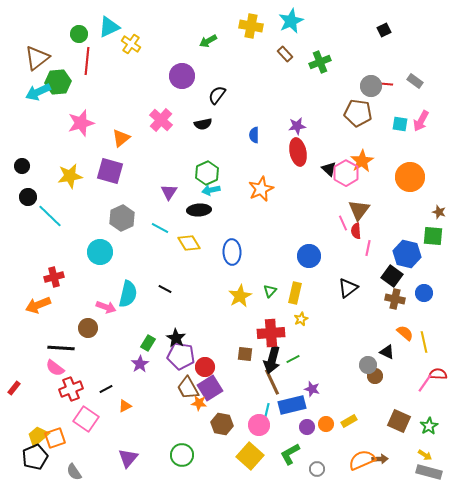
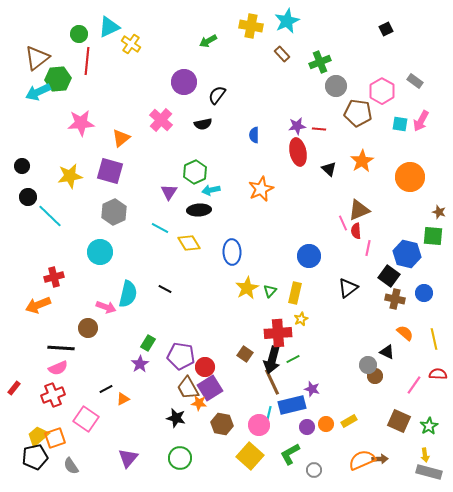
cyan star at (291, 21): moved 4 px left
black square at (384, 30): moved 2 px right, 1 px up
brown rectangle at (285, 54): moved 3 px left
purple circle at (182, 76): moved 2 px right, 6 px down
green hexagon at (58, 82): moved 3 px up
red line at (386, 84): moved 67 px left, 45 px down
gray circle at (371, 86): moved 35 px left
pink star at (81, 123): rotated 12 degrees clockwise
green hexagon at (207, 173): moved 12 px left, 1 px up
pink hexagon at (346, 173): moved 36 px right, 82 px up
brown triangle at (359, 210): rotated 30 degrees clockwise
gray hexagon at (122, 218): moved 8 px left, 6 px up
black square at (392, 276): moved 3 px left
yellow star at (240, 296): moved 7 px right, 8 px up
red cross at (271, 333): moved 7 px right
black star at (176, 338): moved 80 px down; rotated 18 degrees counterclockwise
yellow line at (424, 342): moved 10 px right, 3 px up
brown square at (245, 354): rotated 28 degrees clockwise
pink semicircle at (55, 368): moved 3 px right; rotated 60 degrees counterclockwise
pink line at (425, 383): moved 11 px left, 2 px down
red cross at (71, 389): moved 18 px left, 6 px down
orange triangle at (125, 406): moved 2 px left, 7 px up
cyan line at (267, 410): moved 2 px right, 3 px down
green circle at (182, 455): moved 2 px left, 3 px down
yellow arrow at (425, 455): rotated 48 degrees clockwise
black pentagon at (35, 457): rotated 10 degrees clockwise
gray circle at (317, 469): moved 3 px left, 1 px down
gray semicircle at (74, 472): moved 3 px left, 6 px up
